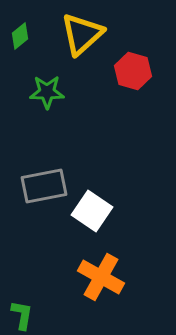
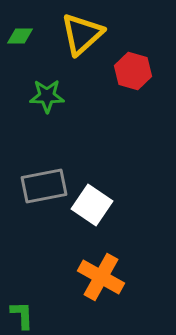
green diamond: rotated 40 degrees clockwise
green star: moved 4 px down
white square: moved 6 px up
green L-shape: rotated 12 degrees counterclockwise
